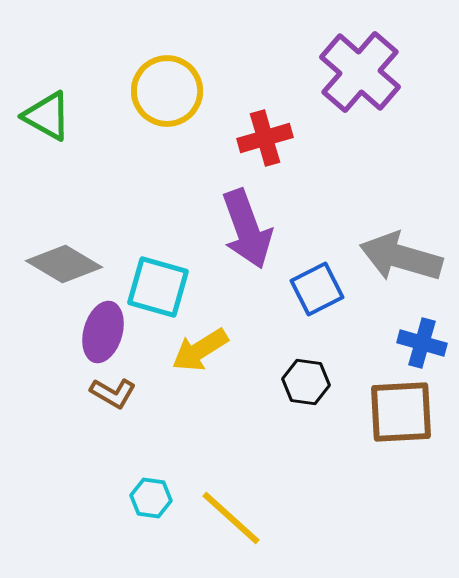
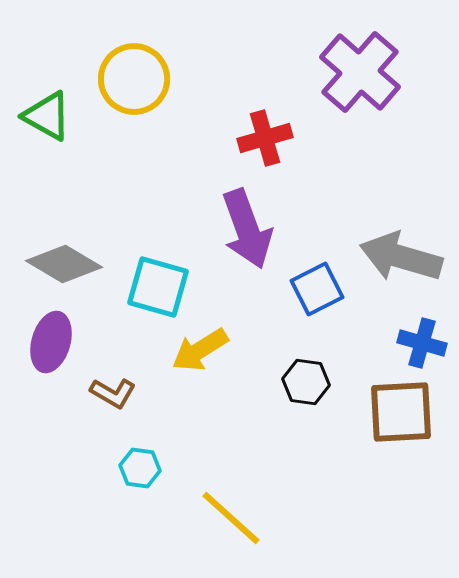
yellow circle: moved 33 px left, 12 px up
purple ellipse: moved 52 px left, 10 px down
cyan hexagon: moved 11 px left, 30 px up
